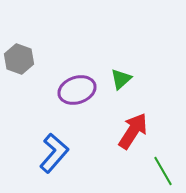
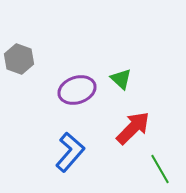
green triangle: rotated 35 degrees counterclockwise
red arrow: moved 3 px up; rotated 12 degrees clockwise
blue L-shape: moved 16 px right, 1 px up
green line: moved 3 px left, 2 px up
